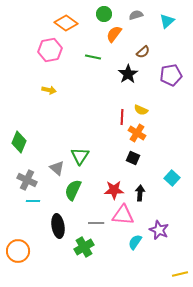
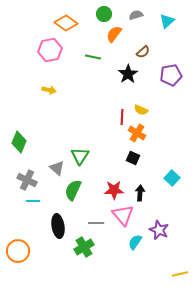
pink triangle: rotated 45 degrees clockwise
